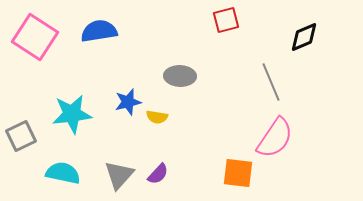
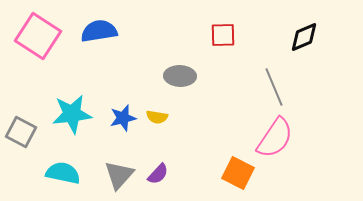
red square: moved 3 px left, 15 px down; rotated 12 degrees clockwise
pink square: moved 3 px right, 1 px up
gray line: moved 3 px right, 5 px down
blue star: moved 5 px left, 16 px down
gray square: moved 4 px up; rotated 36 degrees counterclockwise
orange square: rotated 20 degrees clockwise
